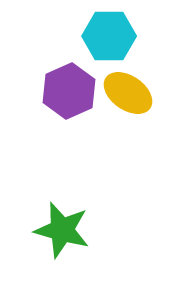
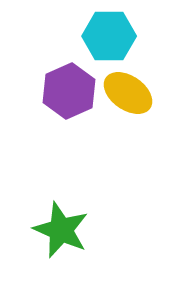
green star: moved 1 px left; rotated 8 degrees clockwise
